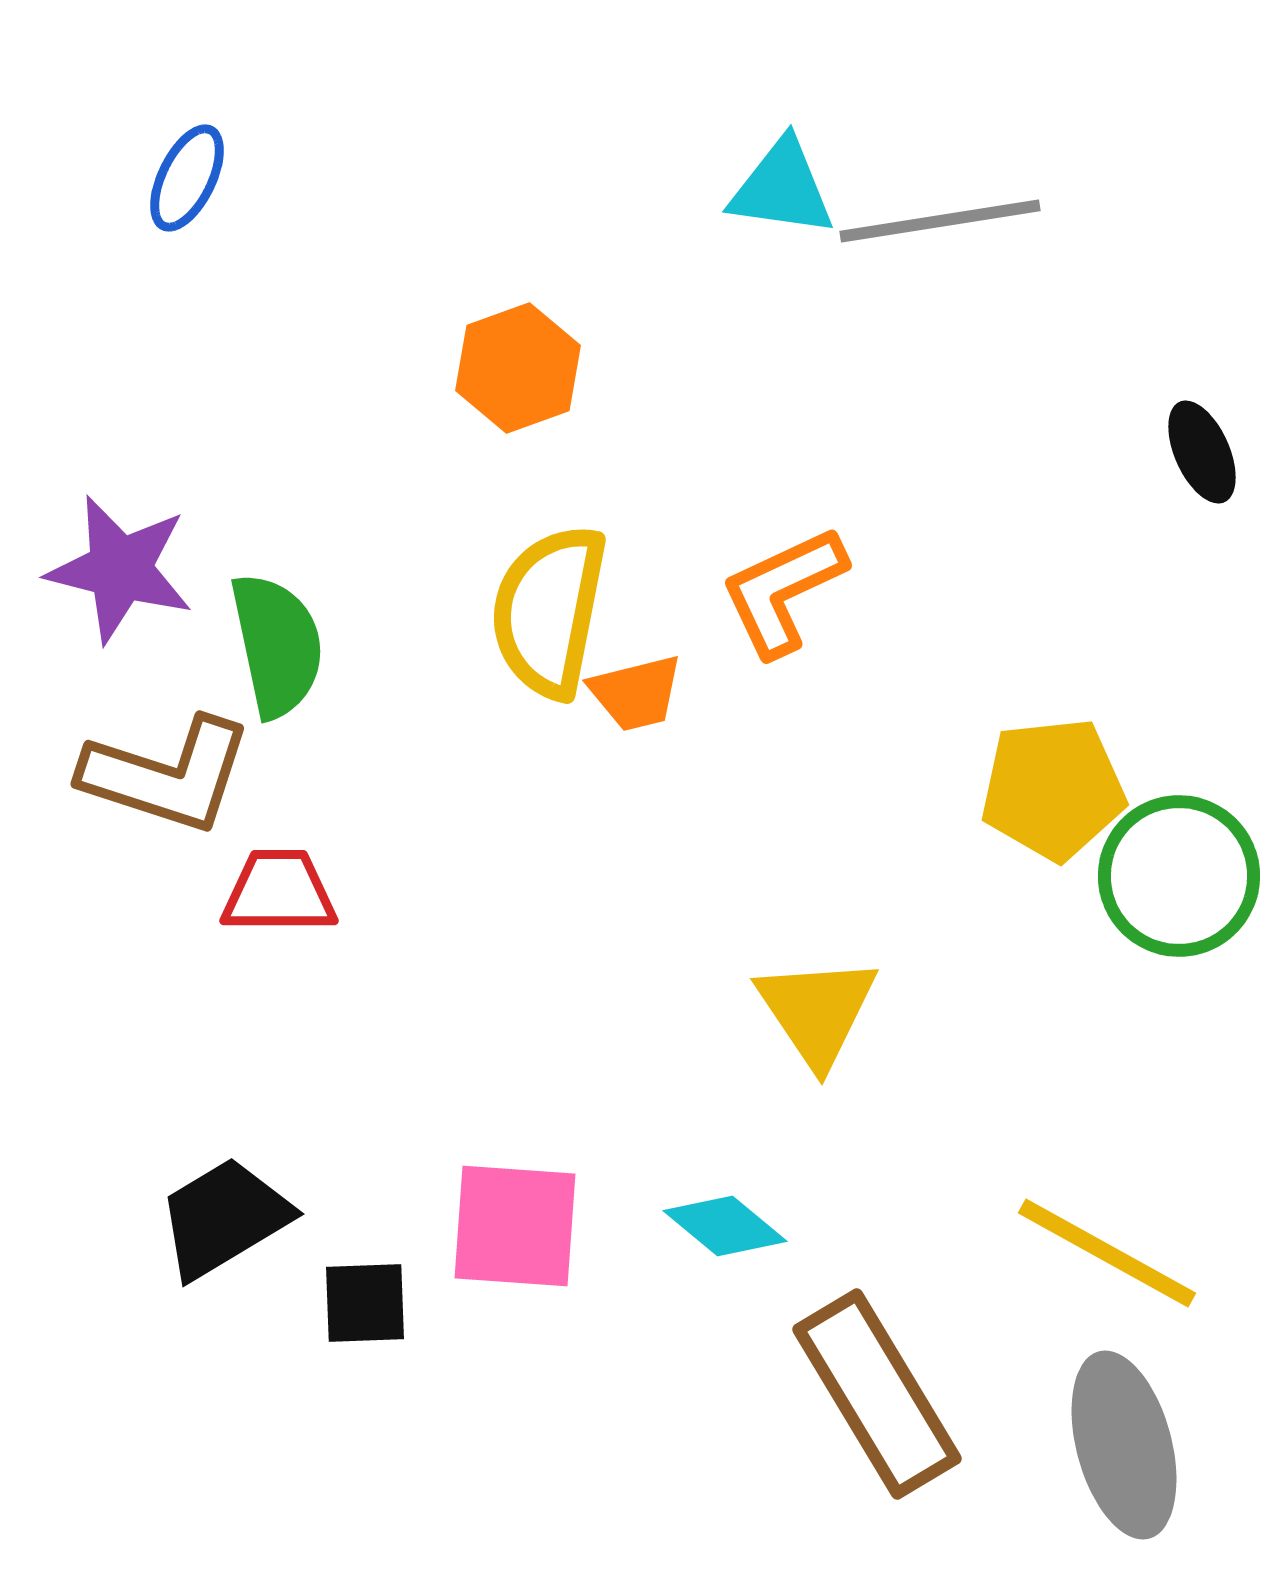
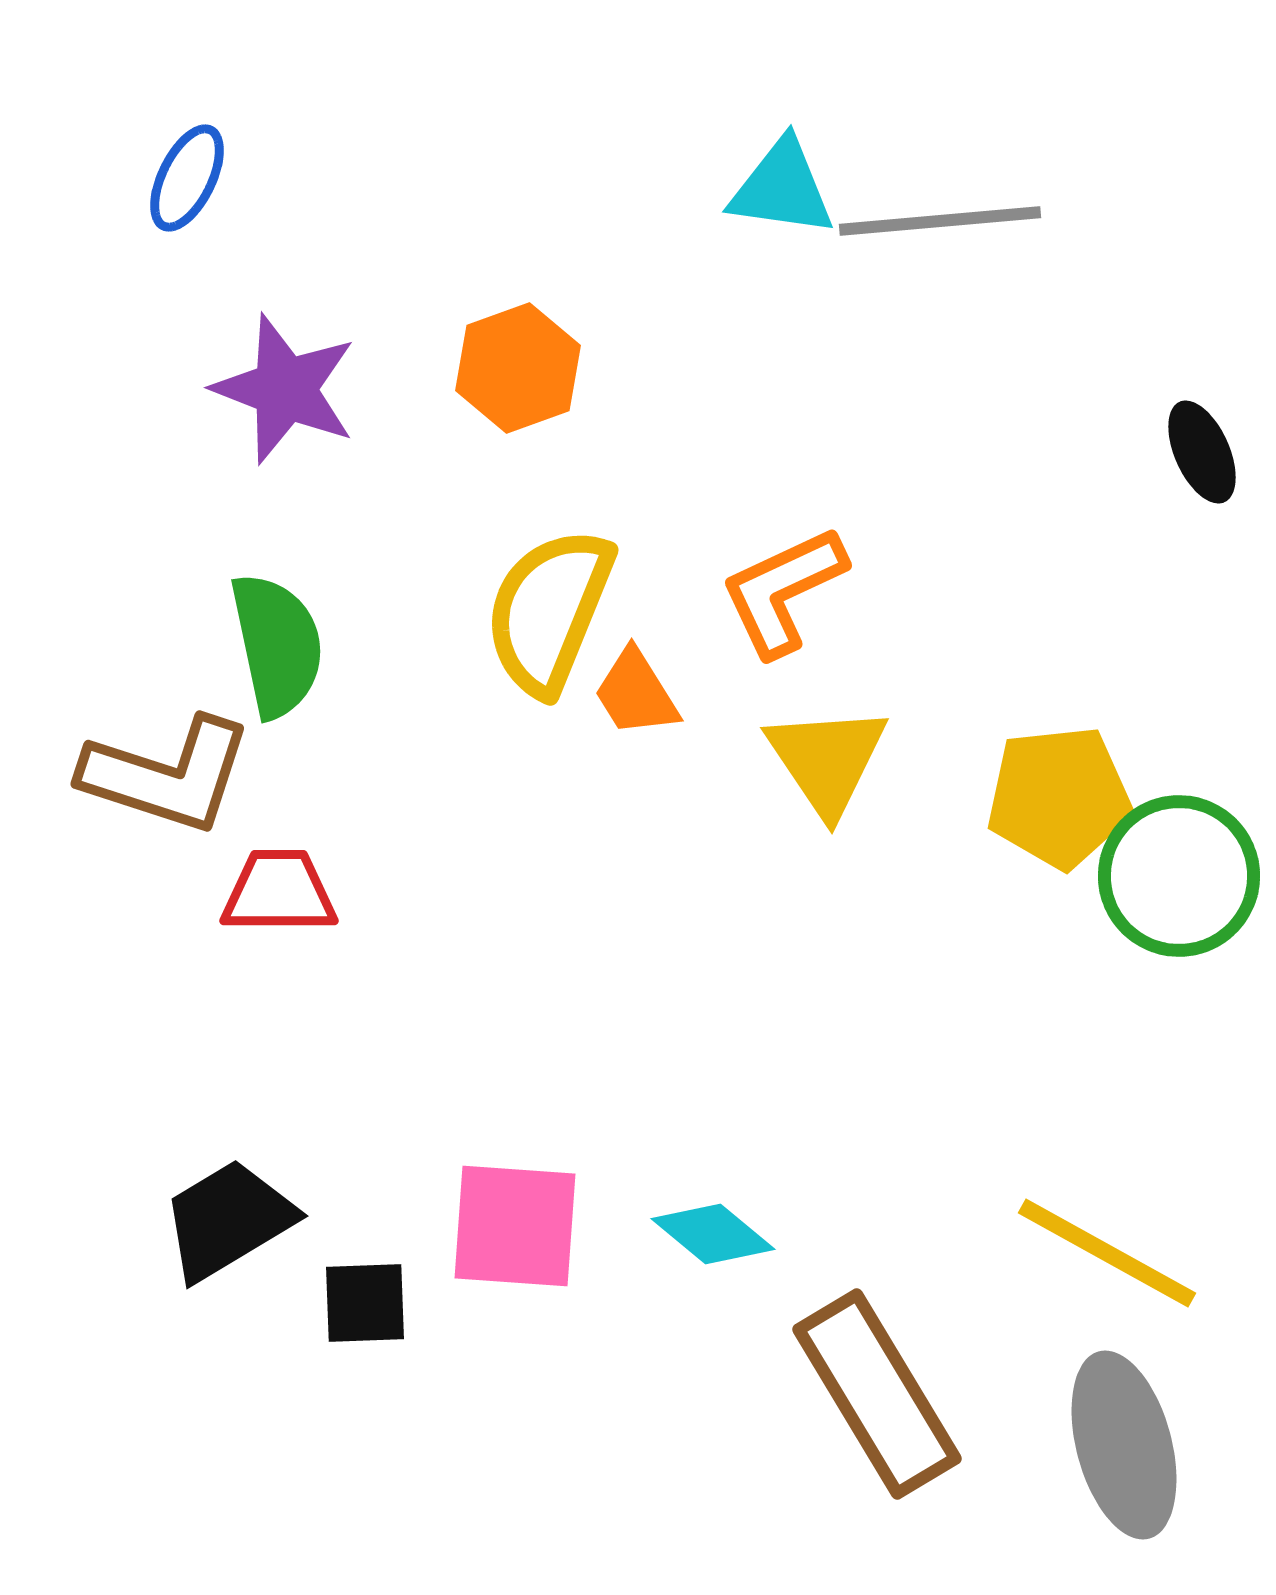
gray line: rotated 4 degrees clockwise
purple star: moved 165 px right, 180 px up; rotated 7 degrees clockwise
yellow semicircle: rotated 11 degrees clockwise
orange trapezoid: rotated 72 degrees clockwise
yellow pentagon: moved 6 px right, 8 px down
yellow triangle: moved 10 px right, 251 px up
black trapezoid: moved 4 px right, 2 px down
cyan diamond: moved 12 px left, 8 px down
